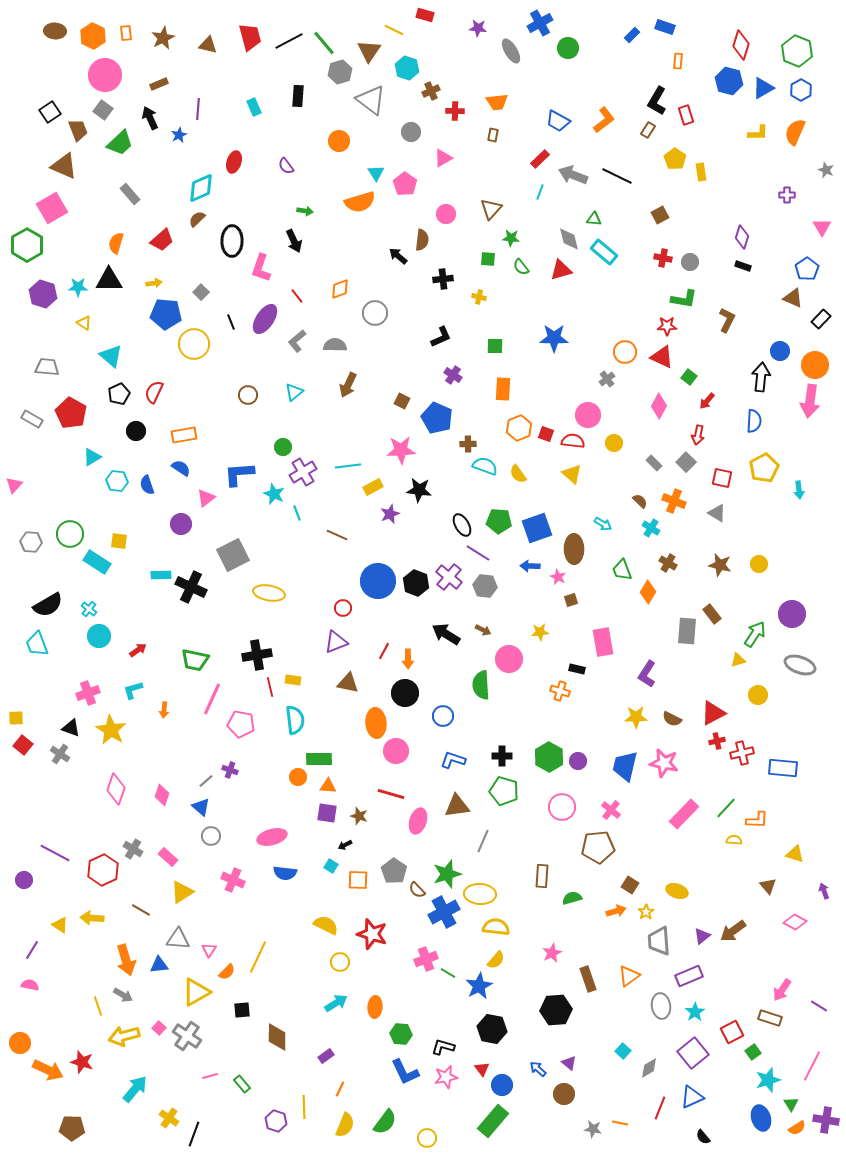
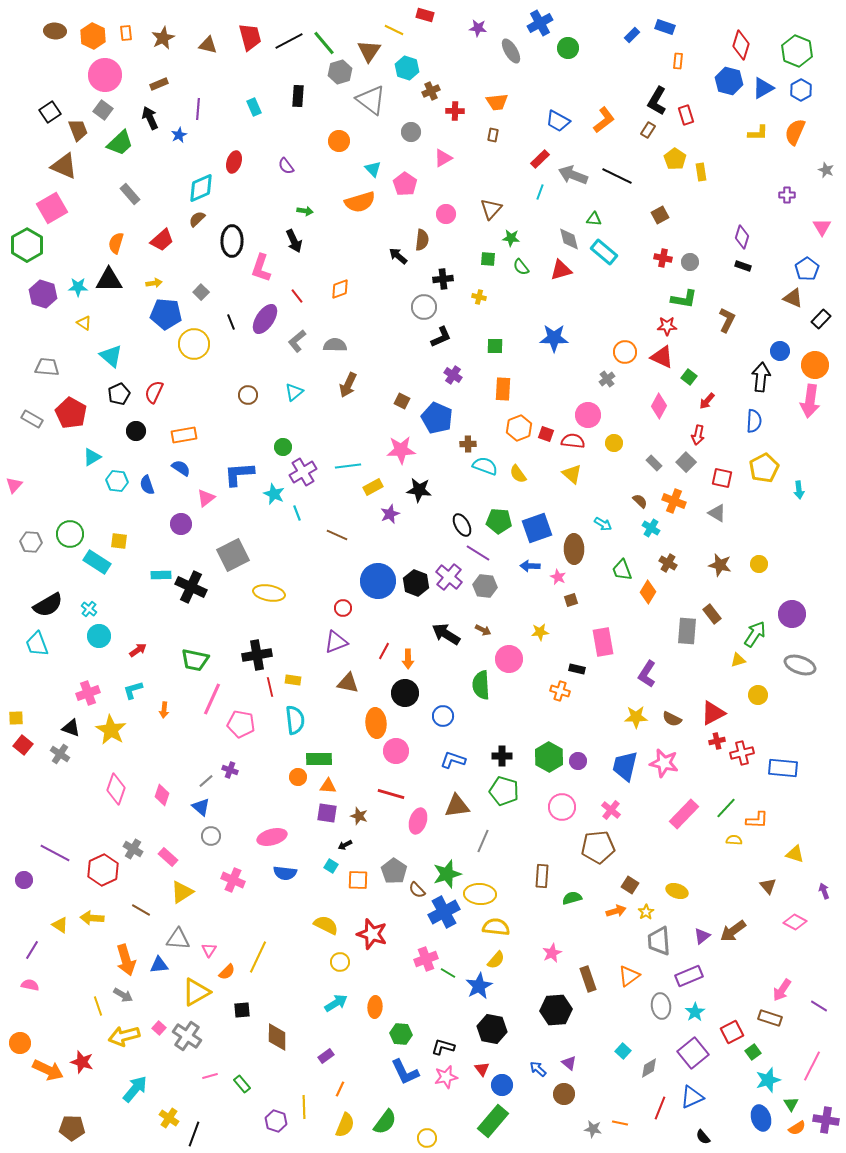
cyan triangle at (376, 173): moved 3 px left, 4 px up; rotated 12 degrees counterclockwise
gray circle at (375, 313): moved 49 px right, 6 px up
